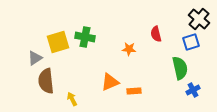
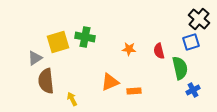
red semicircle: moved 3 px right, 17 px down
